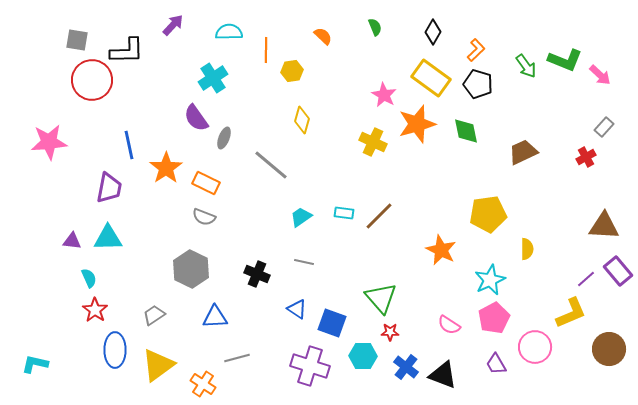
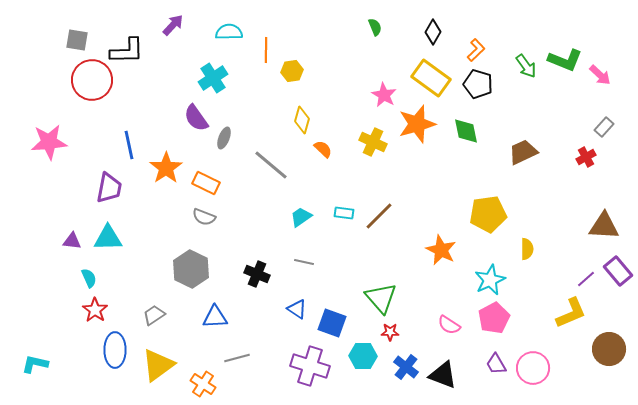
orange semicircle at (323, 36): moved 113 px down
pink circle at (535, 347): moved 2 px left, 21 px down
